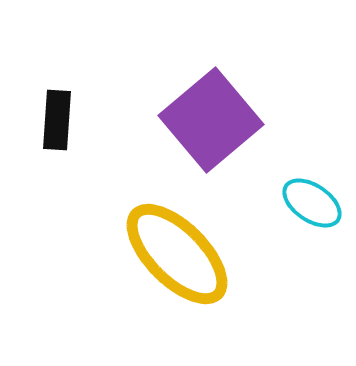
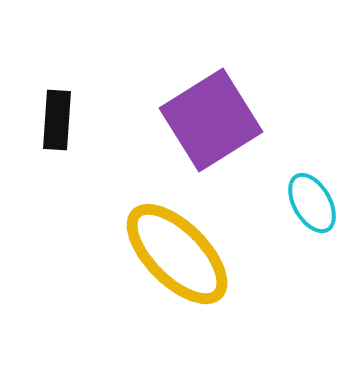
purple square: rotated 8 degrees clockwise
cyan ellipse: rotated 26 degrees clockwise
